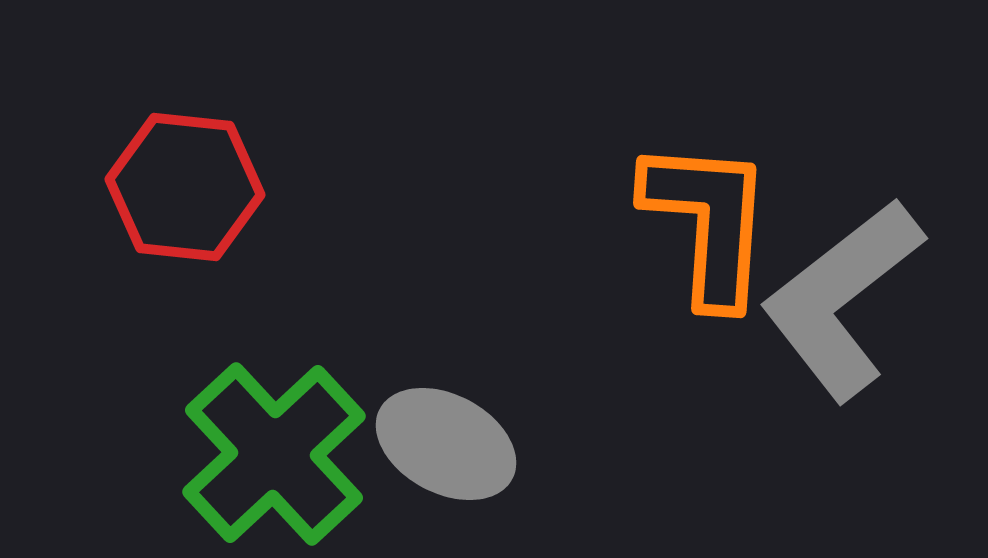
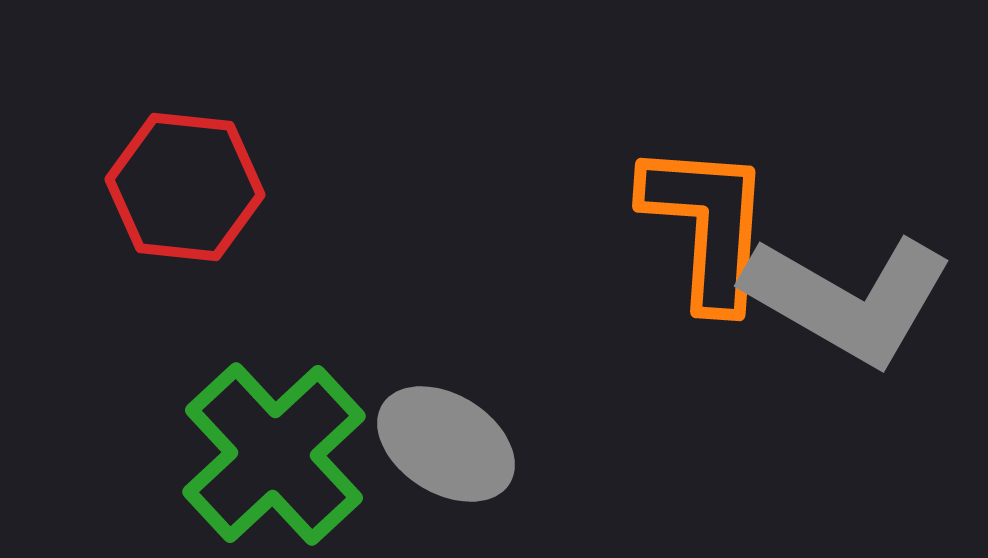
orange L-shape: moved 1 px left, 3 px down
gray L-shape: moved 6 px right; rotated 112 degrees counterclockwise
gray ellipse: rotated 4 degrees clockwise
